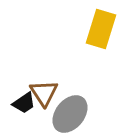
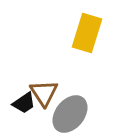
yellow rectangle: moved 14 px left, 4 px down
